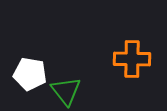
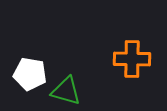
green triangle: rotated 36 degrees counterclockwise
